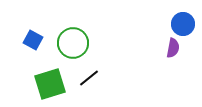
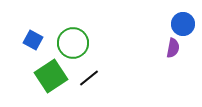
green square: moved 1 px right, 8 px up; rotated 16 degrees counterclockwise
